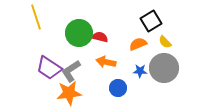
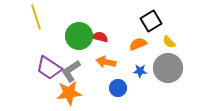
green circle: moved 3 px down
yellow semicircle: moved 4 px right
gray circle: moved 4 px right
